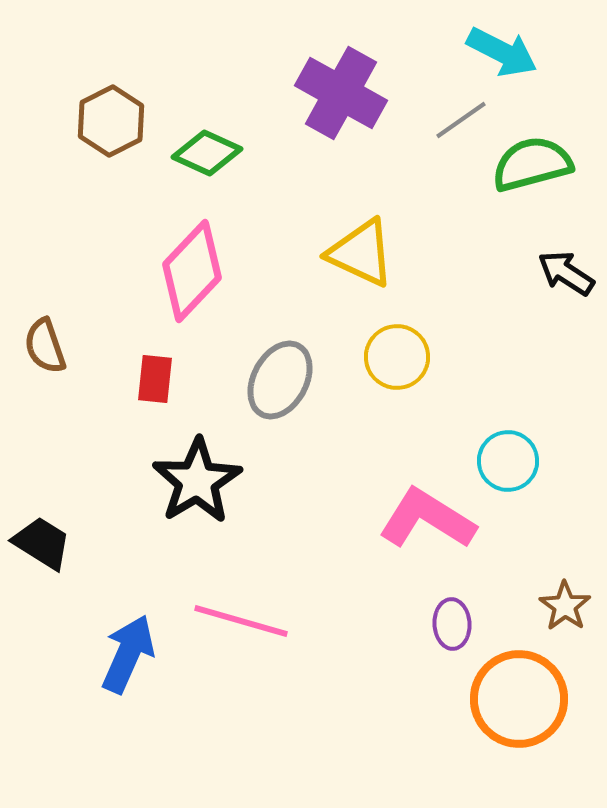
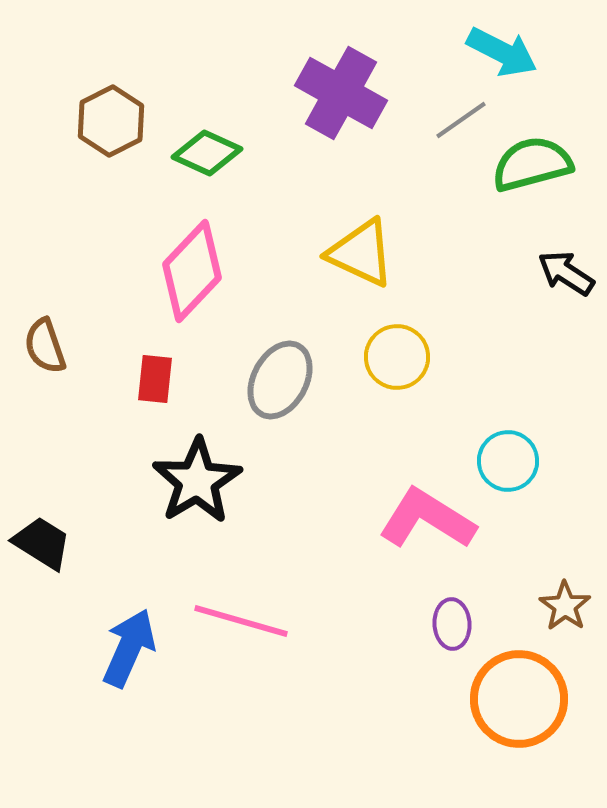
blue arrow: moved 1 px right, 6 px up
